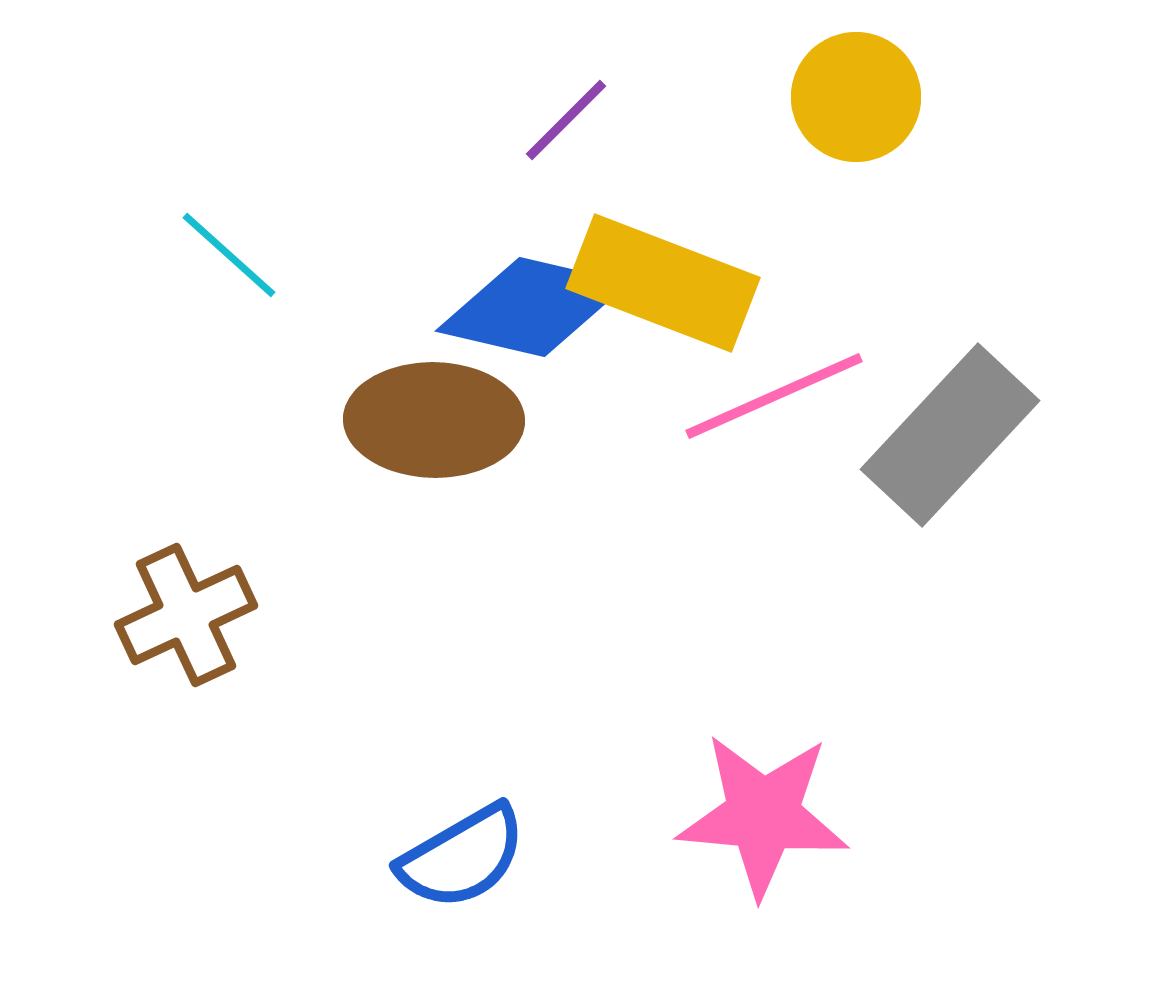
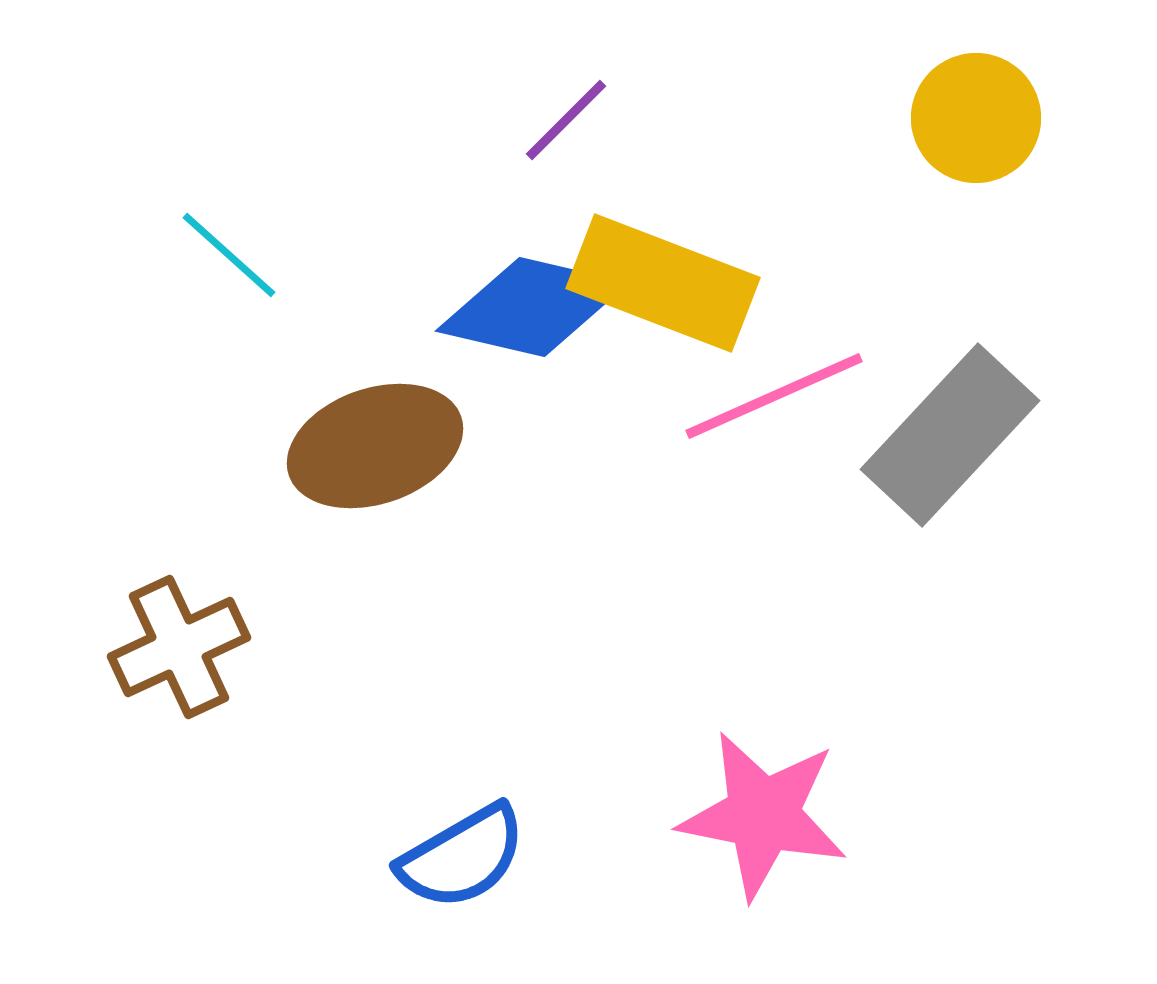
yellow circle: moved 120 px right, 21 px down
brown ellipse: moved 59 px left, 26 px down; rotated 20 degrees counterclockwise
brown cross: moved 7 px left, 32 px down
pink star: rotated 6 degrees clockwise
